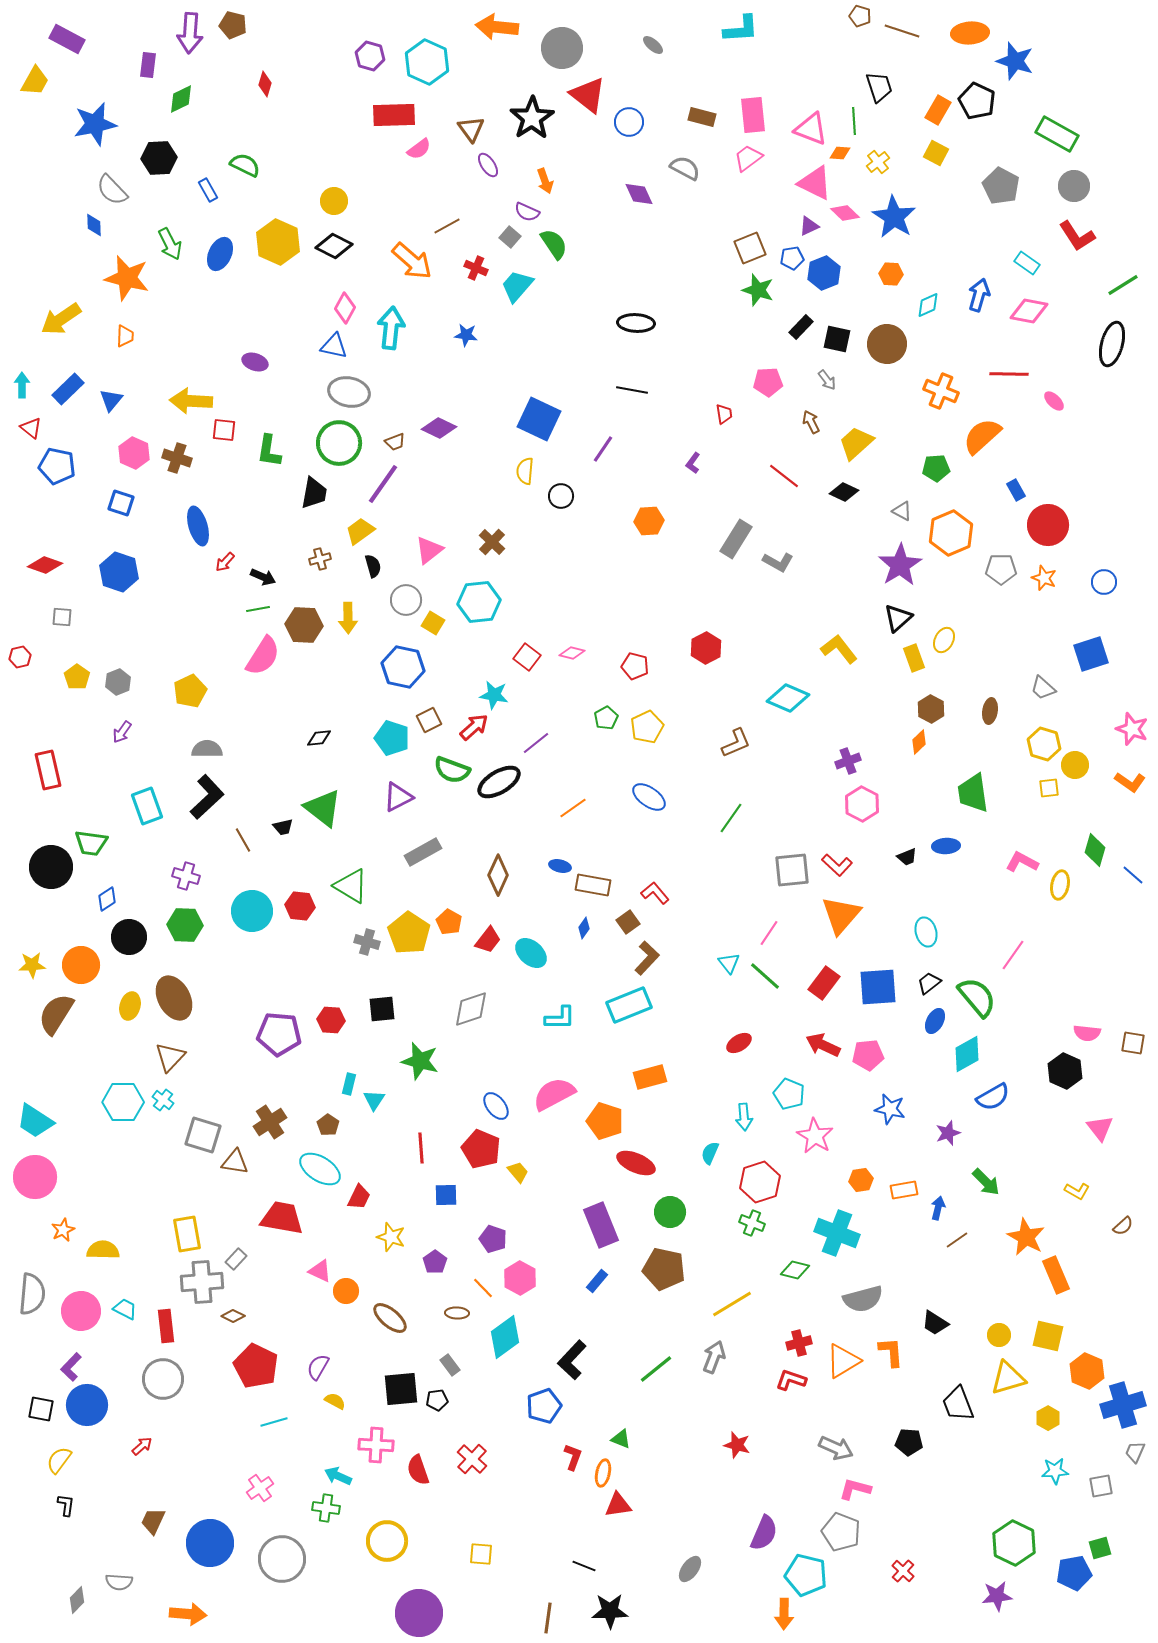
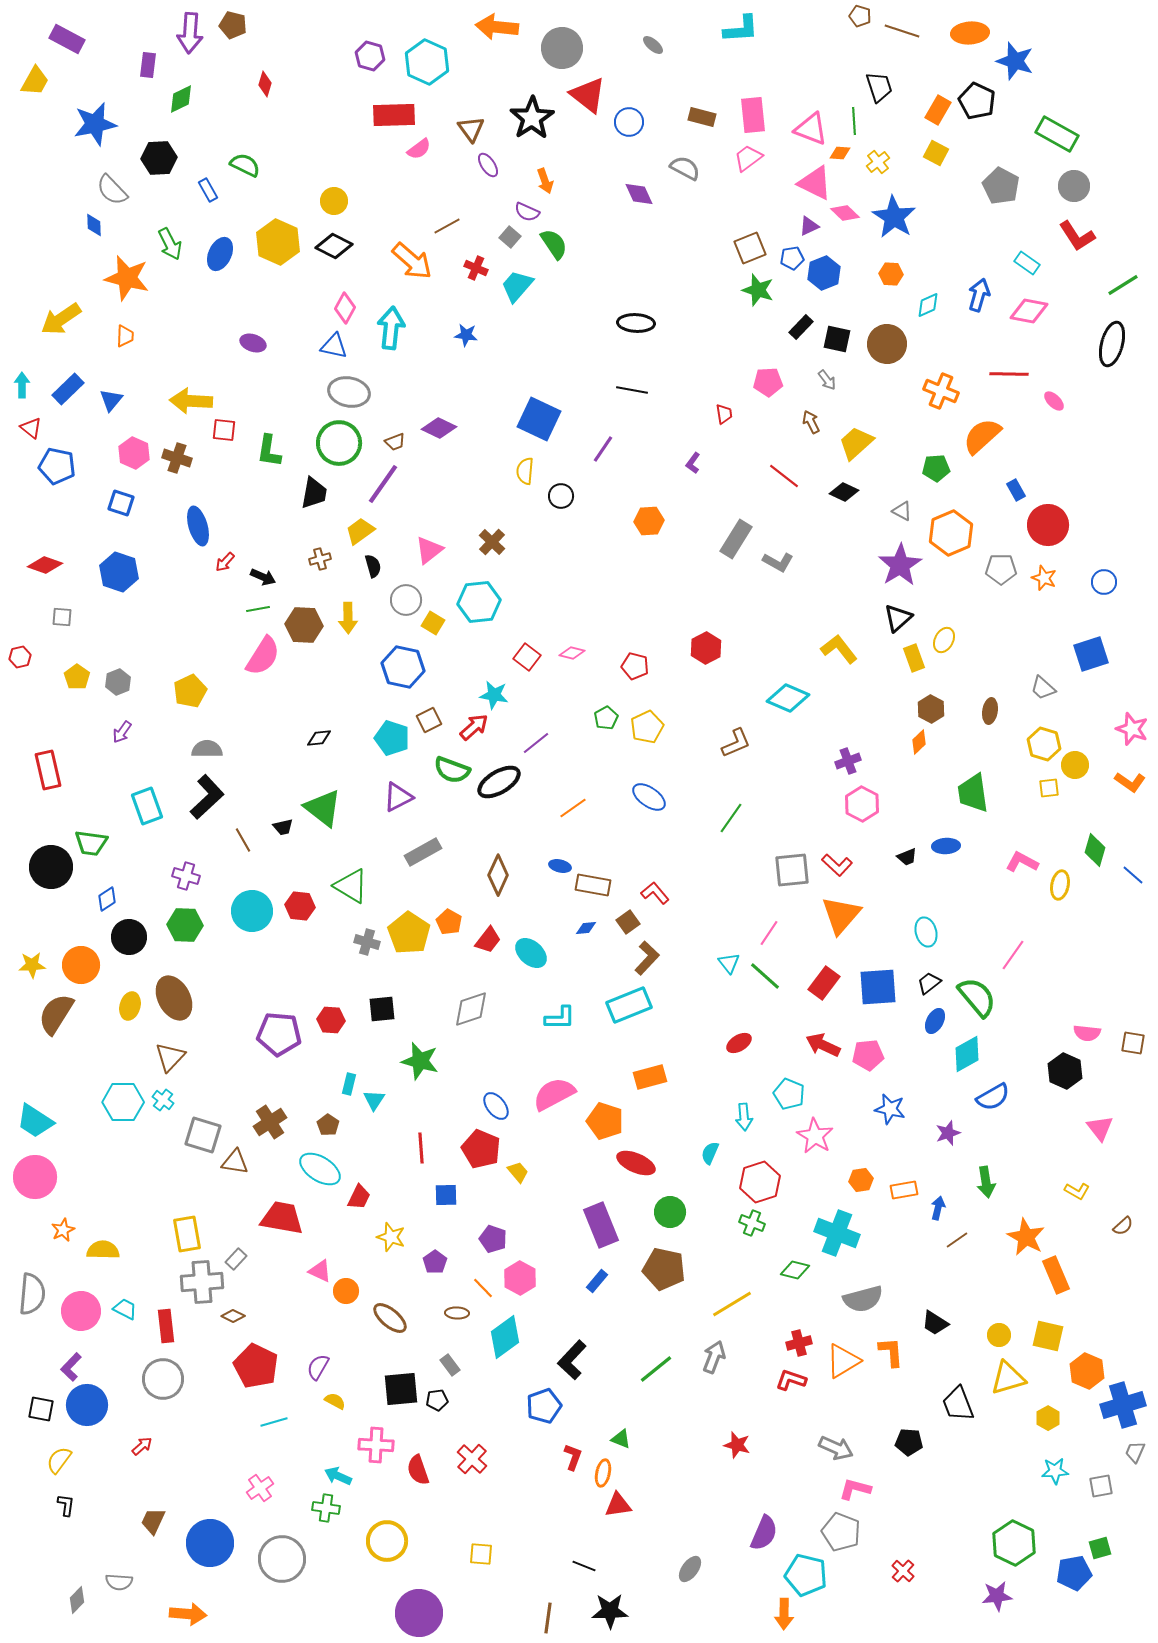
purple ellipse at (255, 362): moved 2 px left, 19 px up
blue diamond at (584, 928): moved 2 px right; rotated 50 degrees clockwise
green arrow at (986, 1182): rotated 36 degrees clockwise
